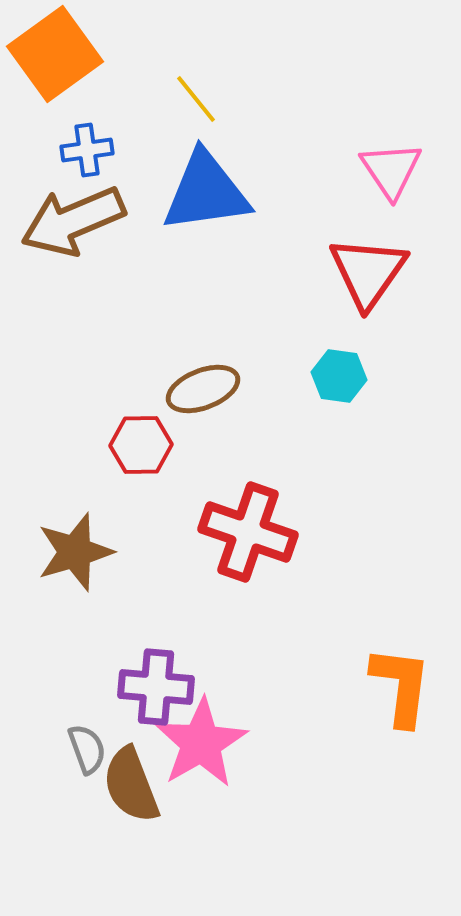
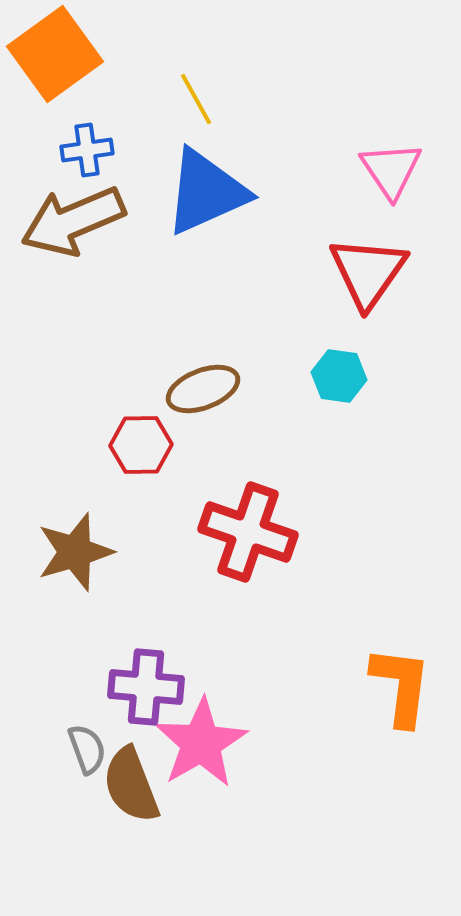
yellow line: rotated 10 degrees clockwise
blue triangle: rotated 16 degrees counterclockwise
purple cross: moved 10 px left
